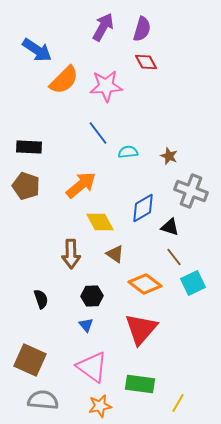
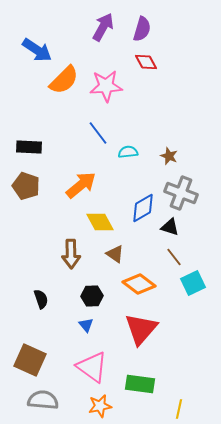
gray cross: moved 10 px left, 2 px down
orange diamond: moved 6 px left
yellow line: moved 1 px right, 6 px down; rotated 18 degrees counterclockwise
